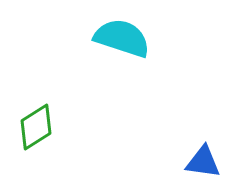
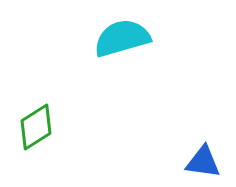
cyan semicircle: rotated 34 degrees counterclockwise
